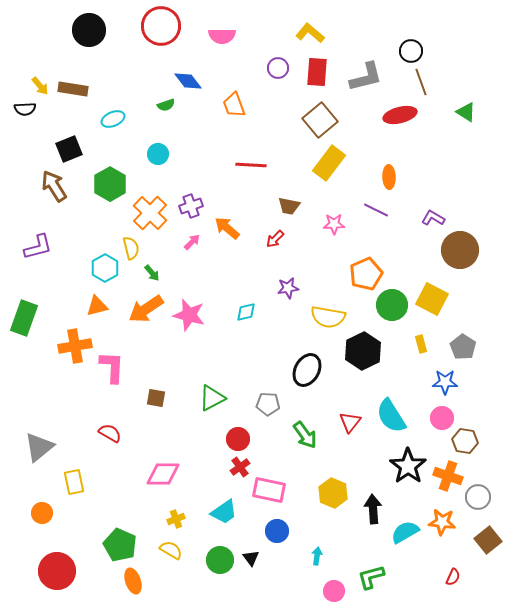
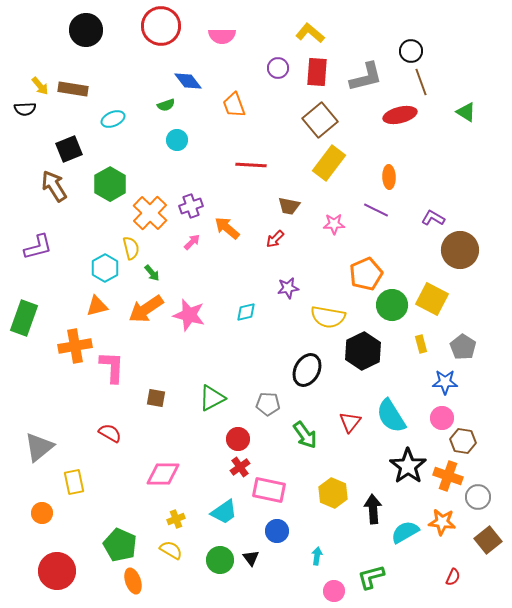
black circle at (89, 30): moved 3 px left
cyan circle at (158, 154): moved 19 px right, 14 px up
brown hexagon at (465, 441): moved 2 px left
